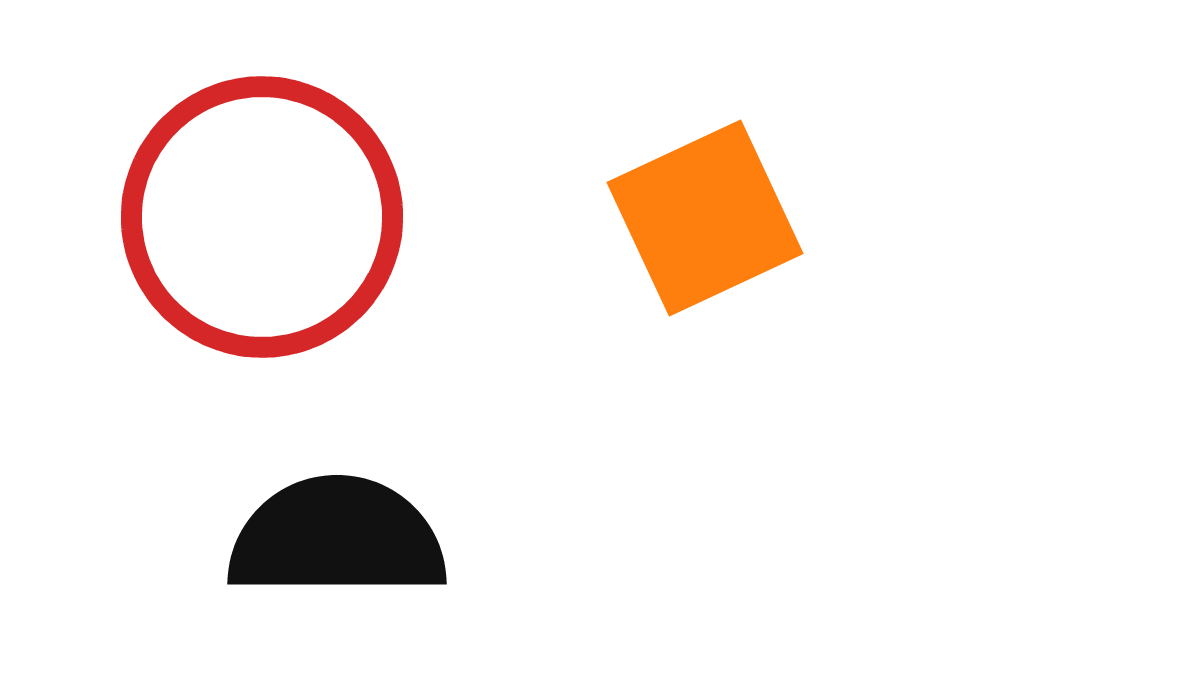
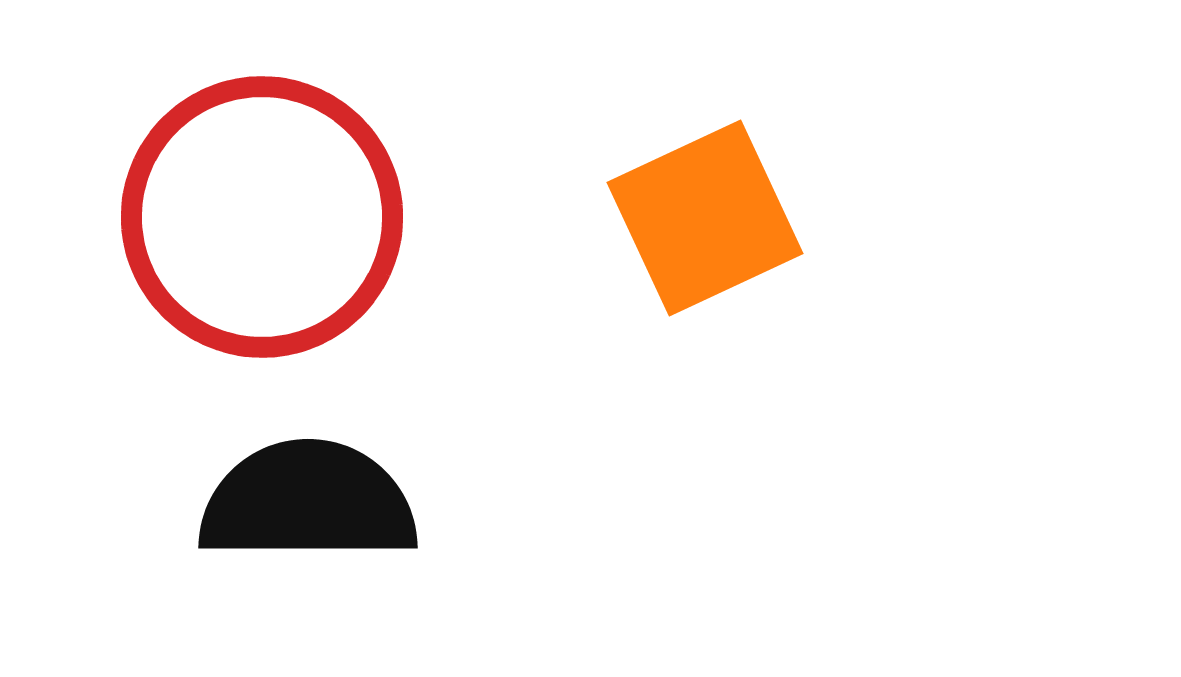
black semicircle: moved 29 px left, 36 px up
